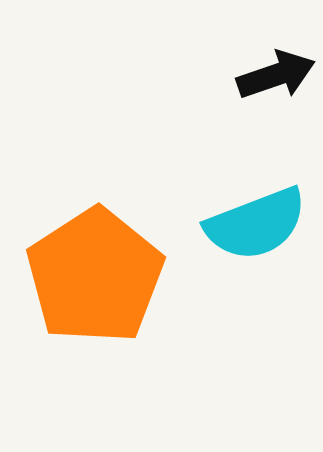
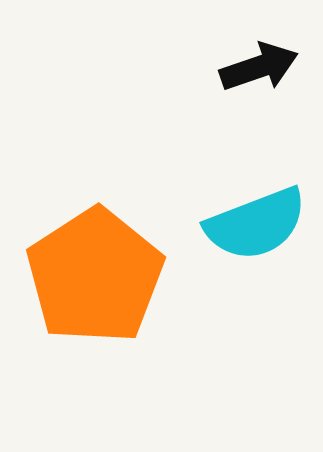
black arrow: moved 17 px left, 8 px up
